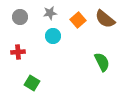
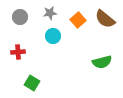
green semicircle: rotated 102 degrees clockwise
